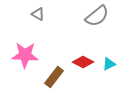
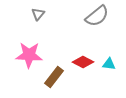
gray triangle: rotated 40 degrees clockwise
pink star: moved 4 px right
cyan triangle: rotated 32 degrees clockwise
